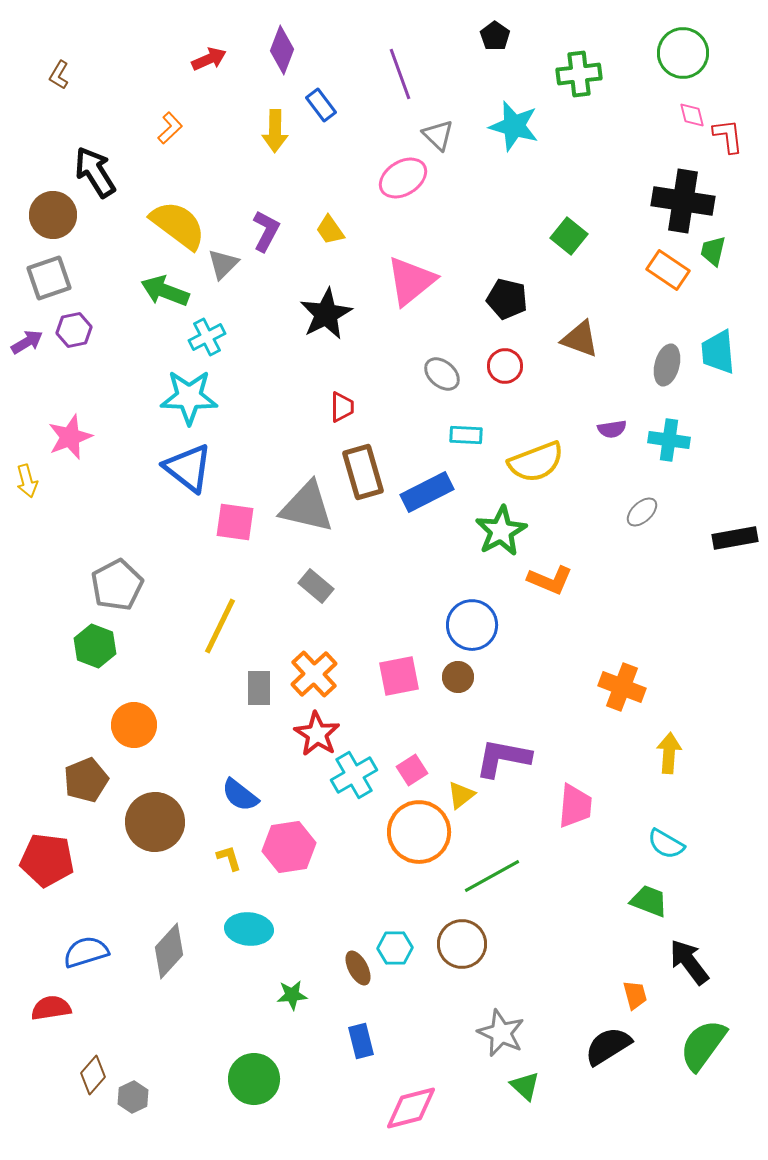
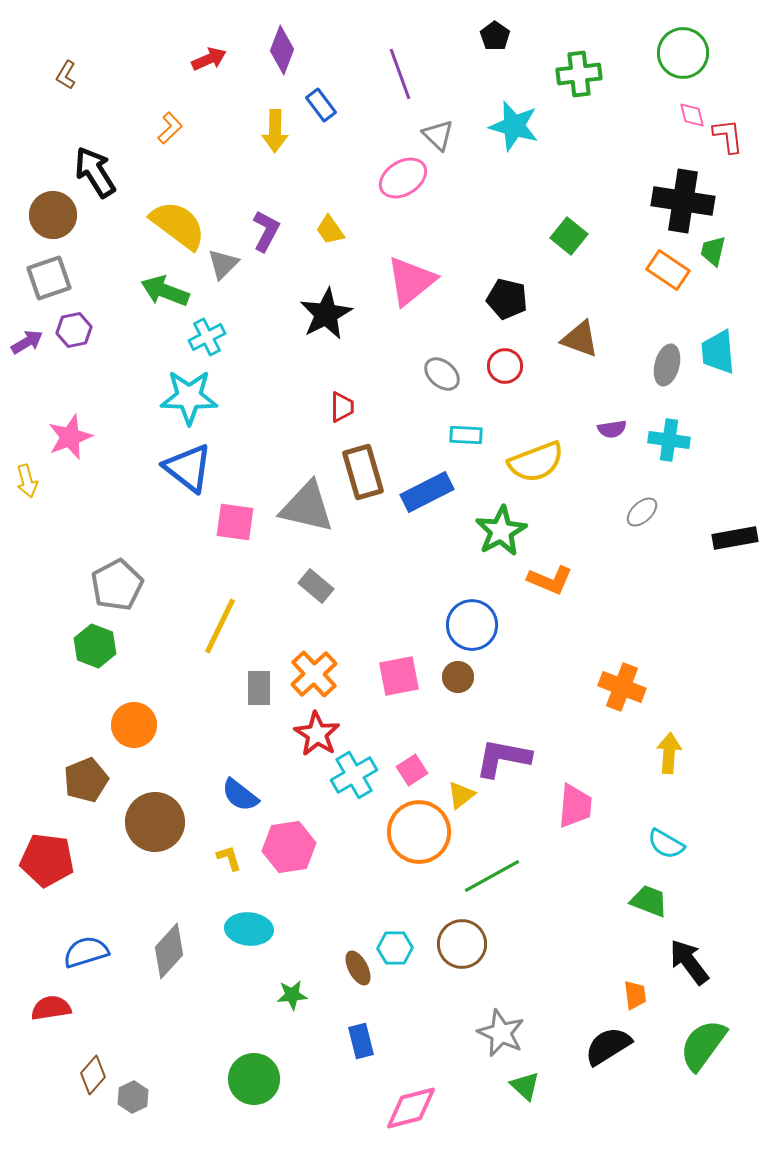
brown L-shape at (59, 75): moved 7 px right
orange trapezoid at (635, 995): rotated 8 degrees clockwise
